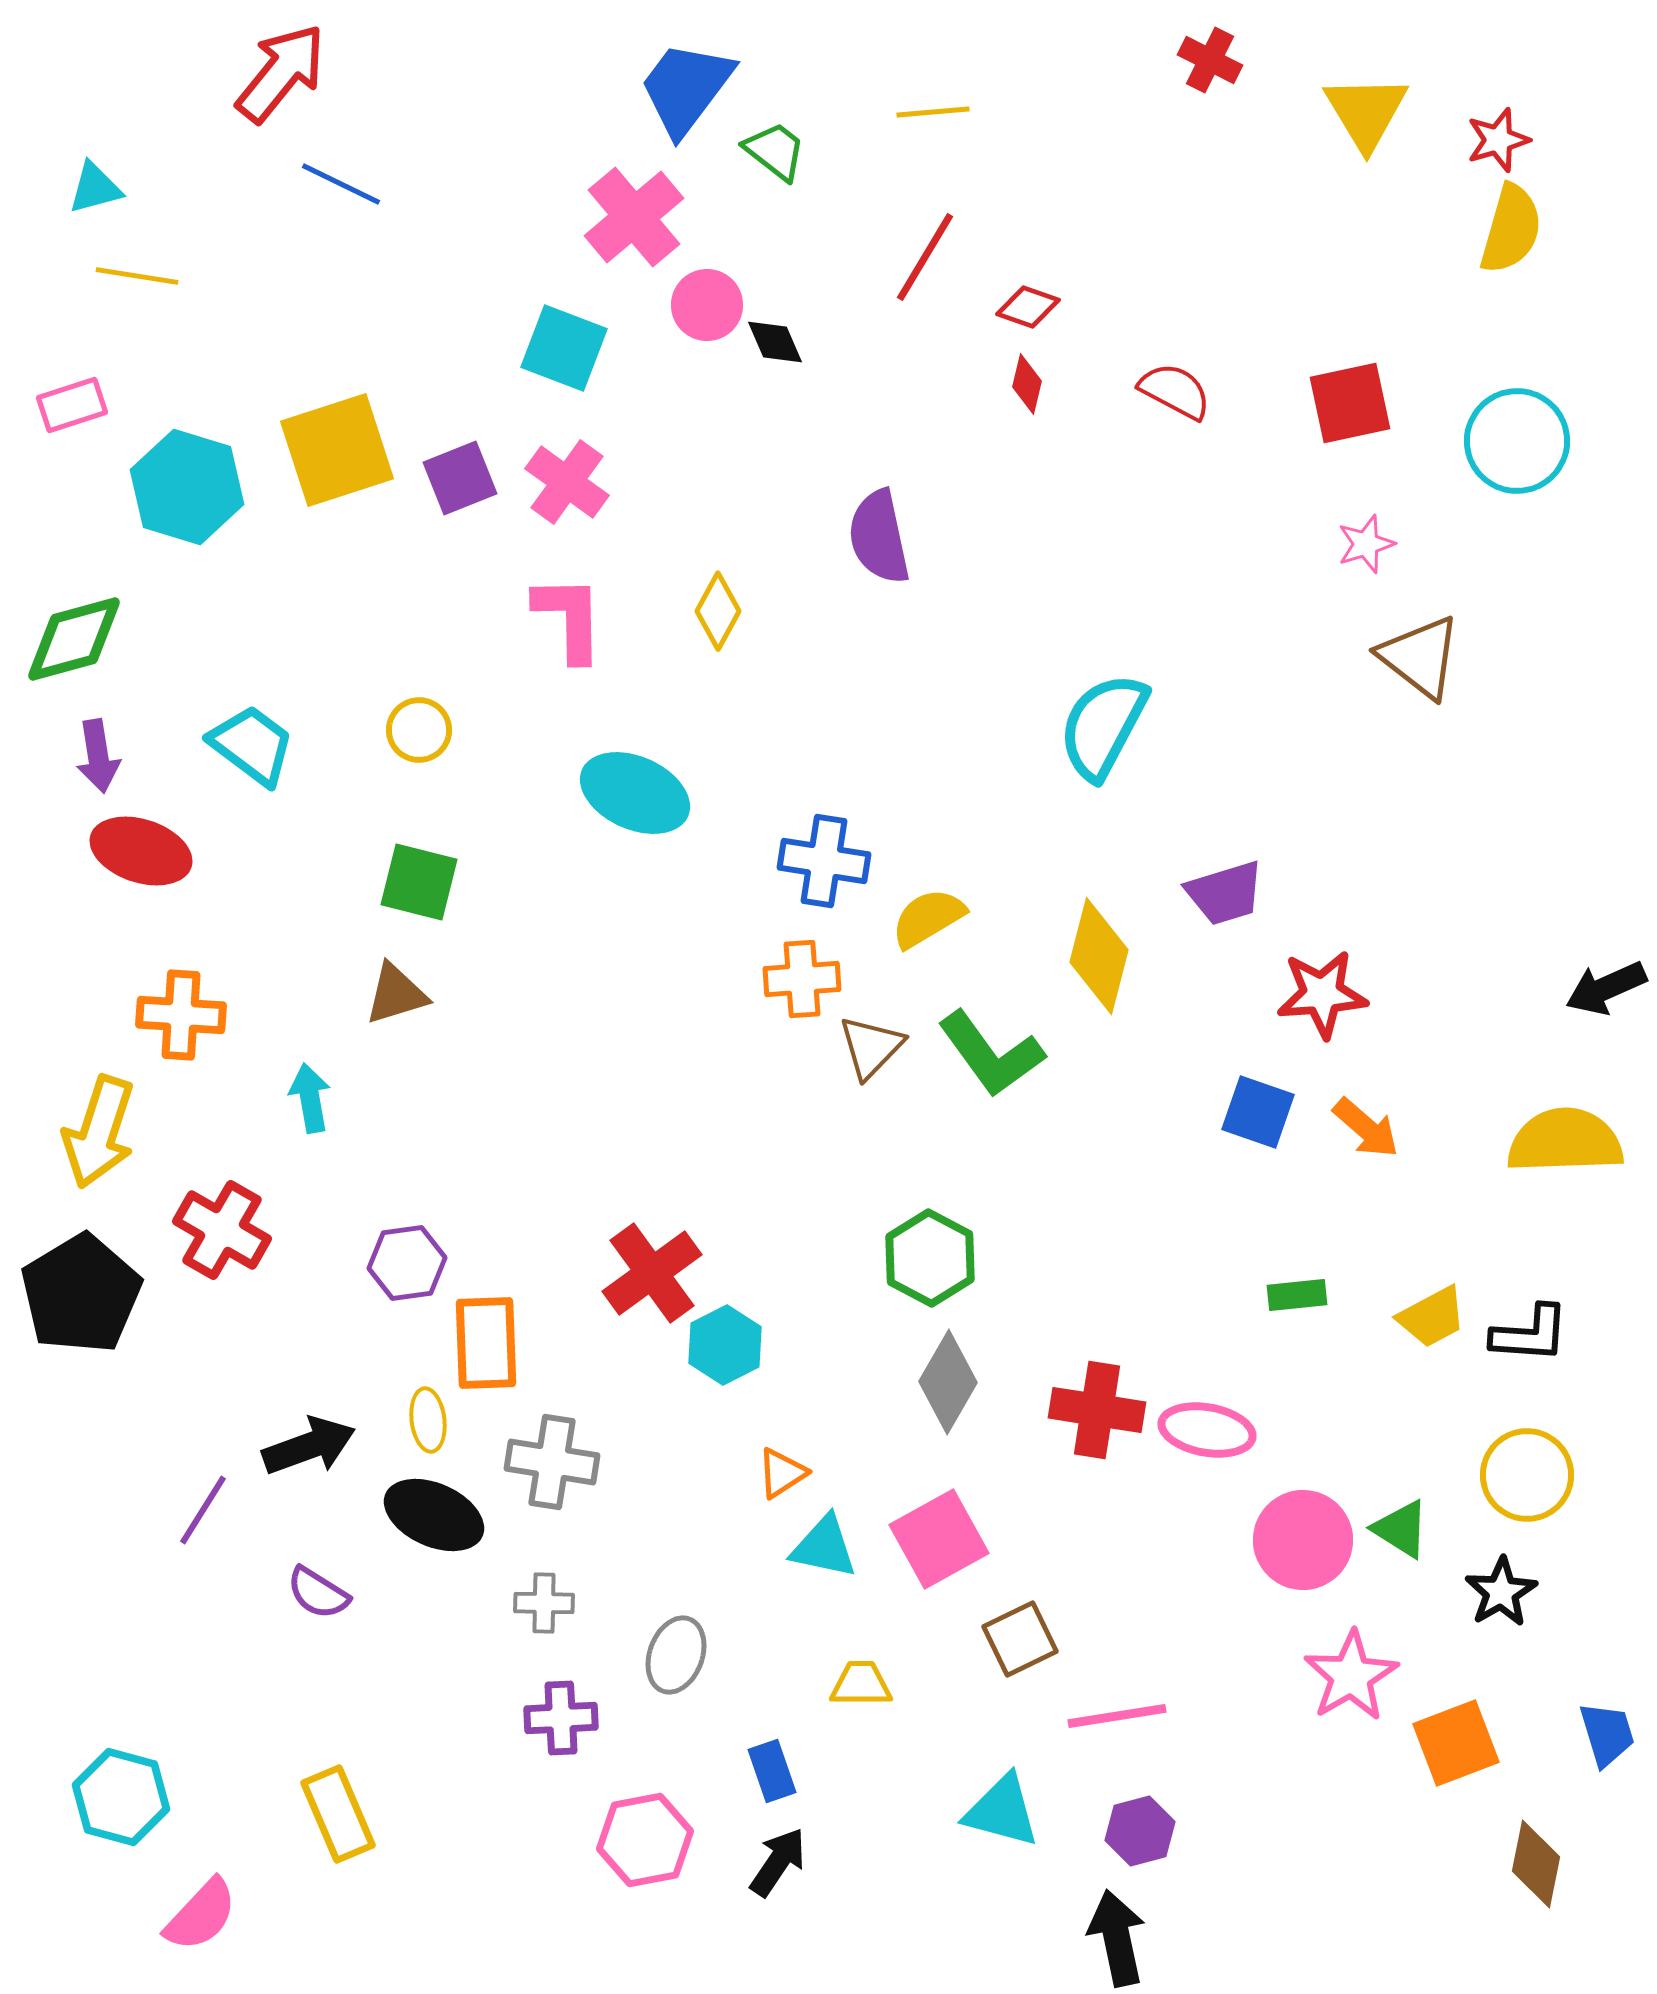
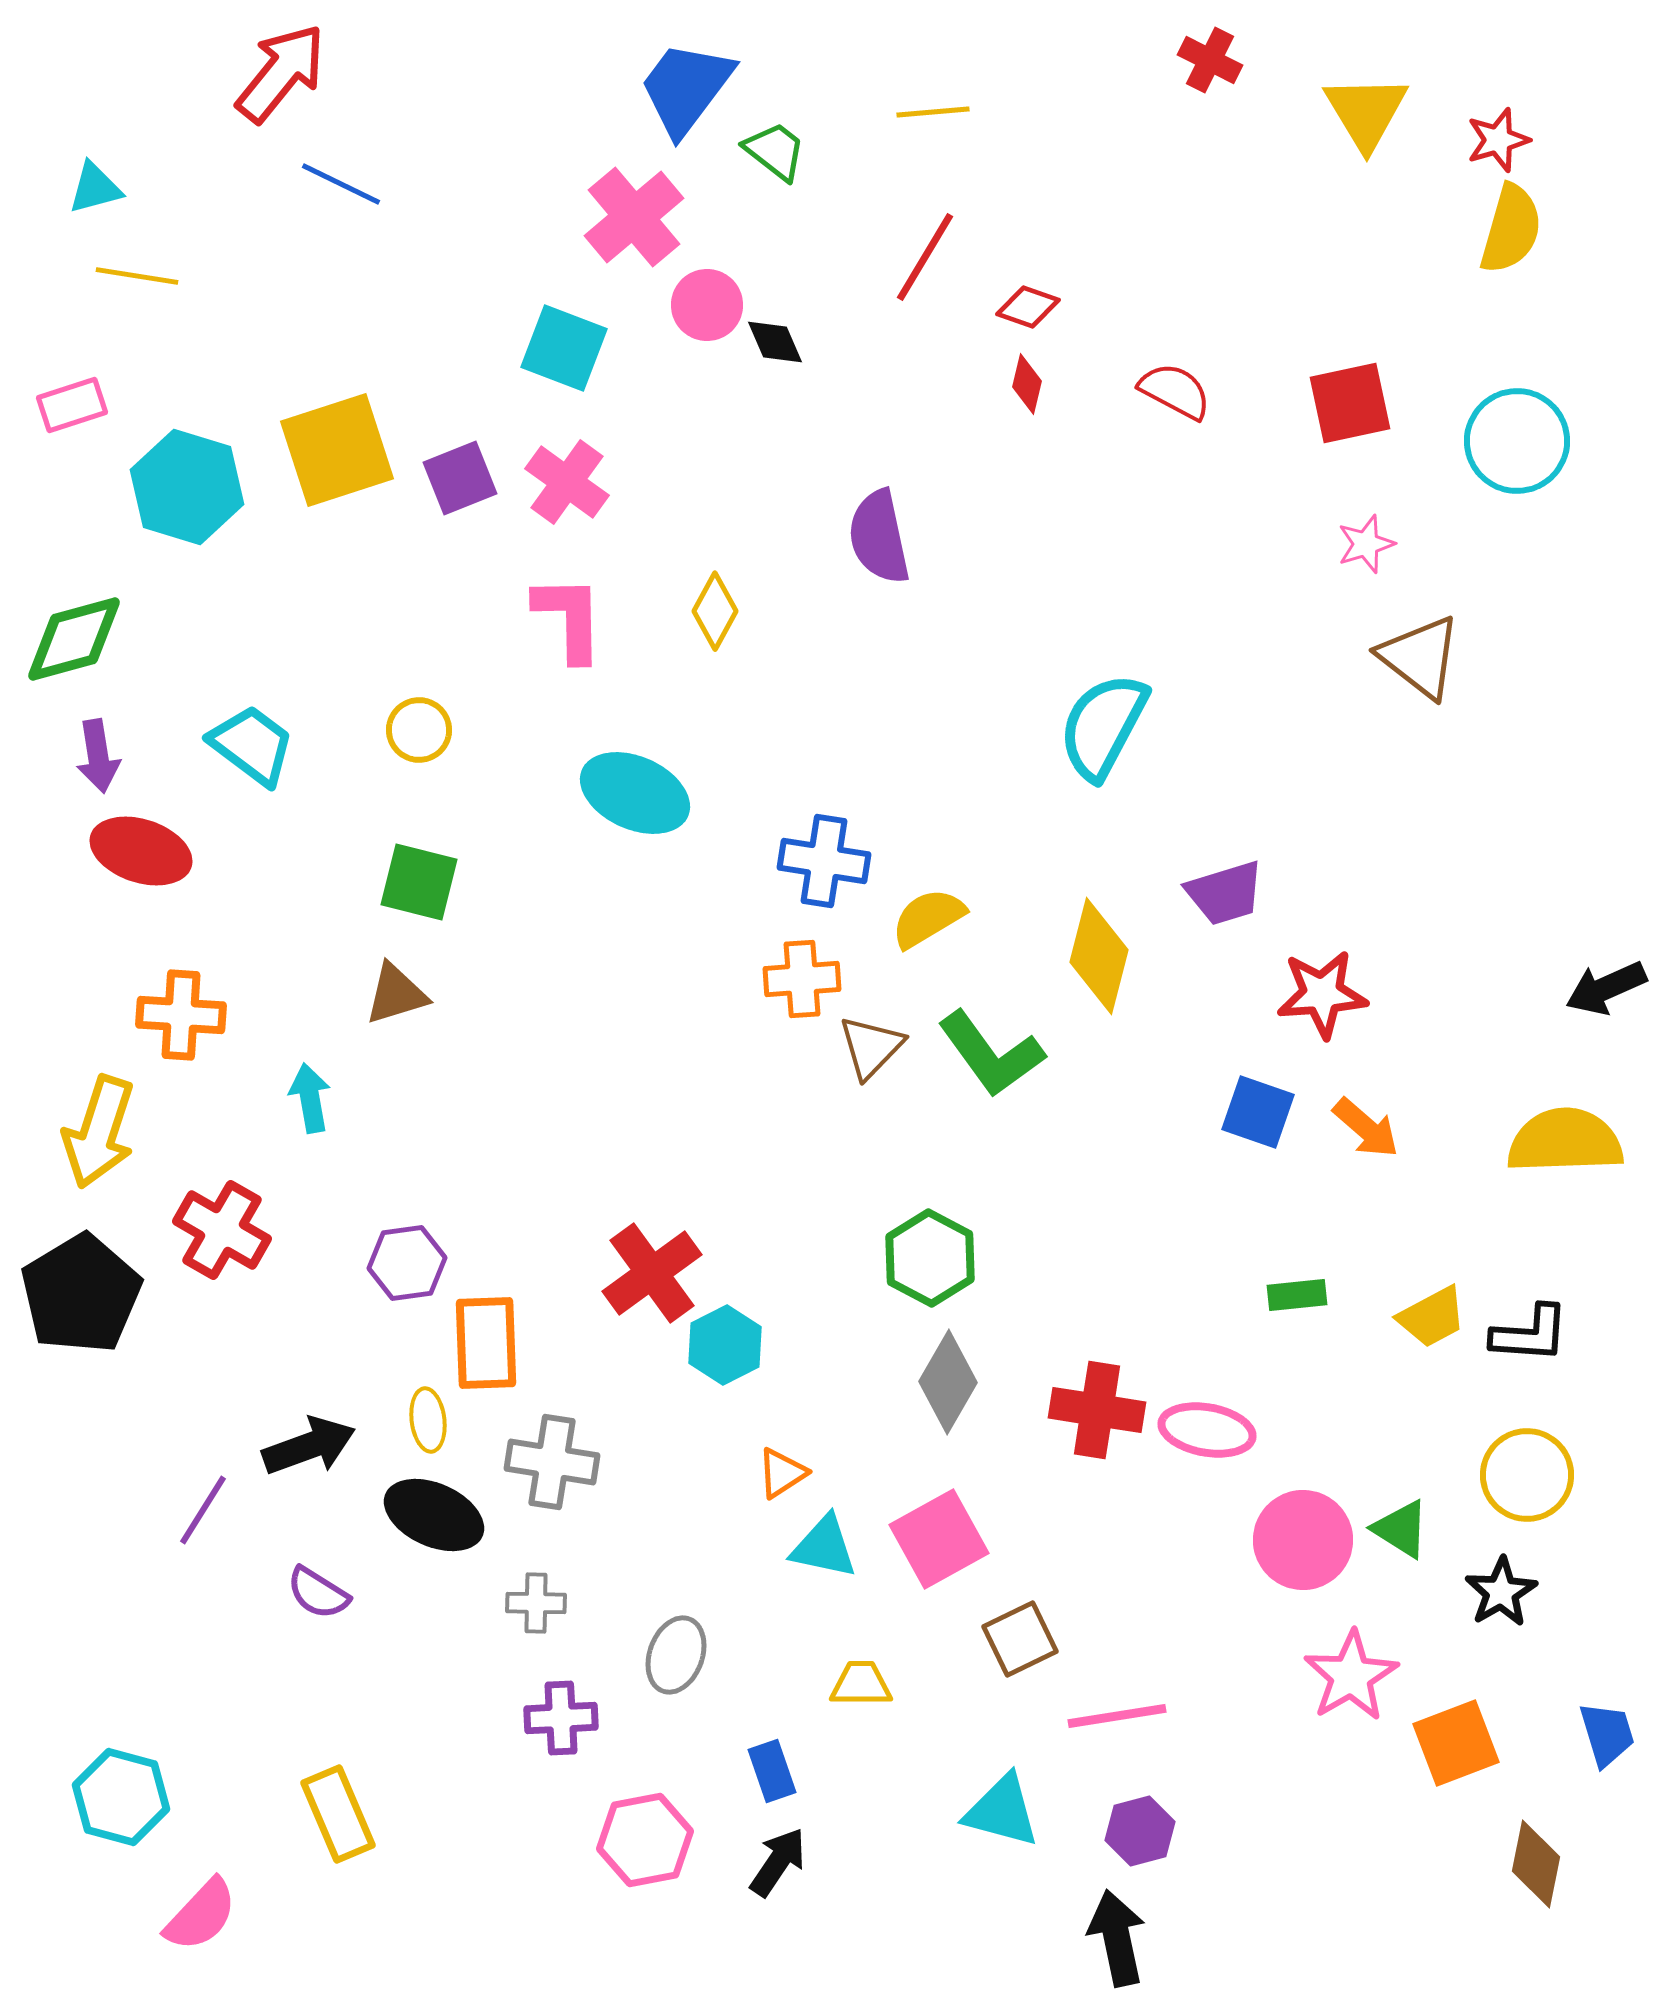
yellow diamond at (718, 611): moved 3 px left
gray cross at (544, 1603): moved 8 px left
